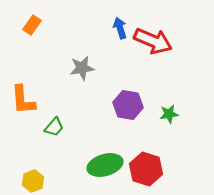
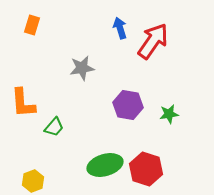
orange rectangle: rotated 18 degrees counterclockwise
red arrow: rotated 78 degrees counterclockwise
orange L-shape: moved 3 px down
